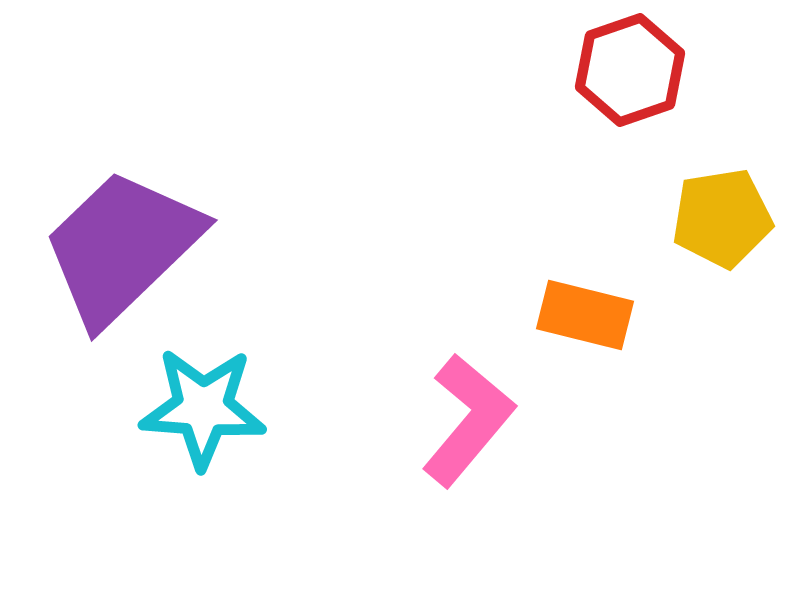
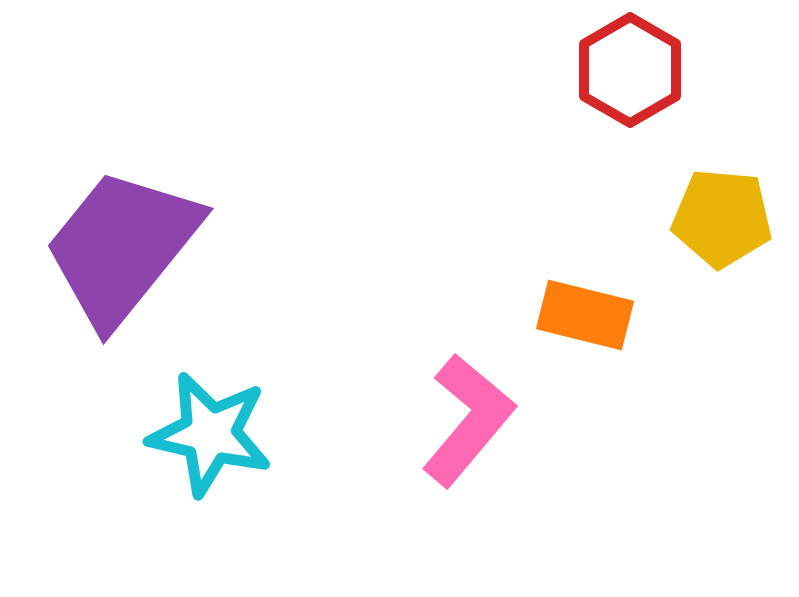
red hexagon: rotated 11 degrees counterclockwise
yellow pentagon: rotated 14 degrees clockwise
purple trapezoid: rotated 7 degrees counterclockwise
cyan star: moved 7 px right, 26 px down; rotated 9 degrees clockwise
